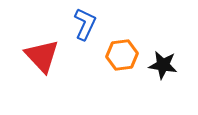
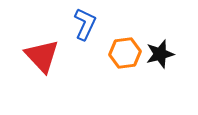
orange hexagon: moved 3 px right, 2 px up
black star: moved 3 px left, 11 px up; rotated 24 degrees counterclockwise
